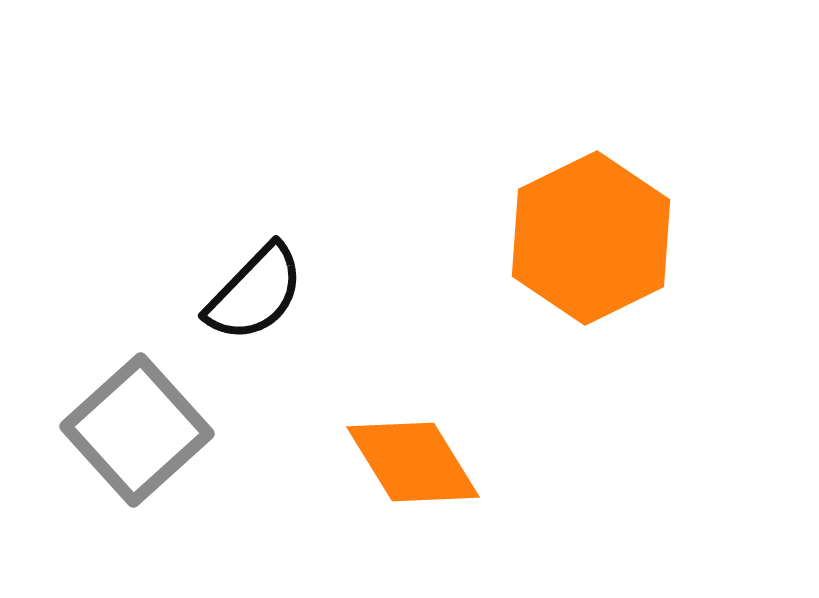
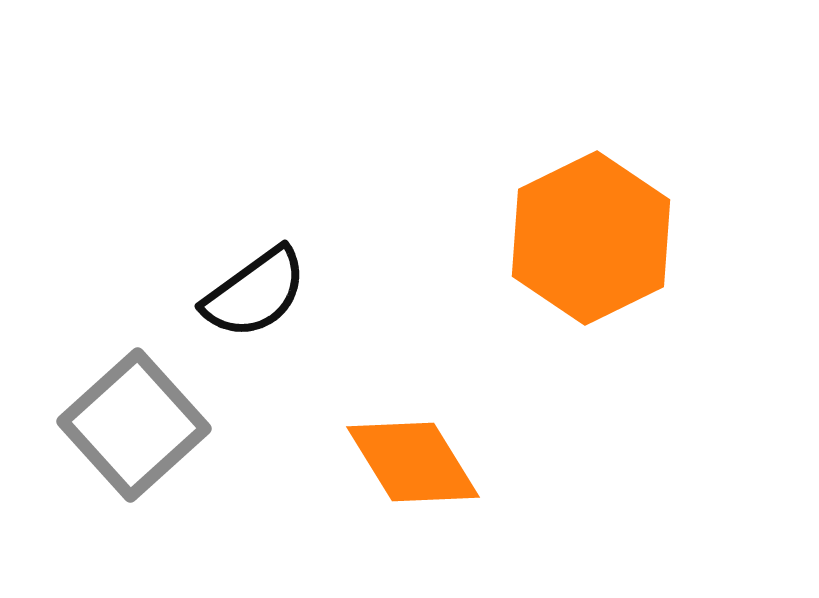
black semicircle: rotated 10 degrees clockwise
gray square: moved 3 px left, 5 px up
